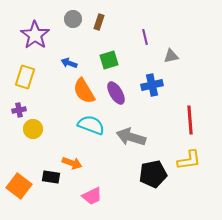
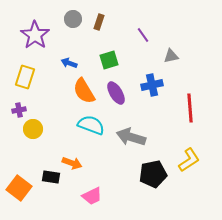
purple line: moved 2 px left, 2 px up; rotated 21 degrees counterclockwise
red line: moved 12 px up
yellow L-shape: rotated 25 degrees counterclockwise
orange square: moved 2 px down
